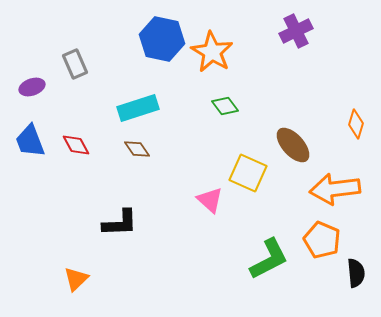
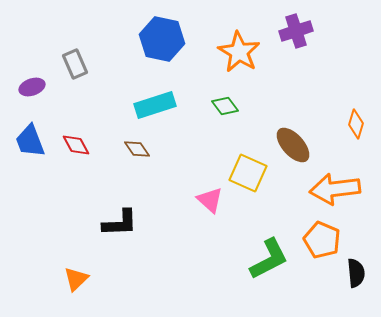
purple cross: rotated 8 degrees clockwise
orange star: moved 27 px right
cyan rectangle: moved 17 px right, 3 px up
